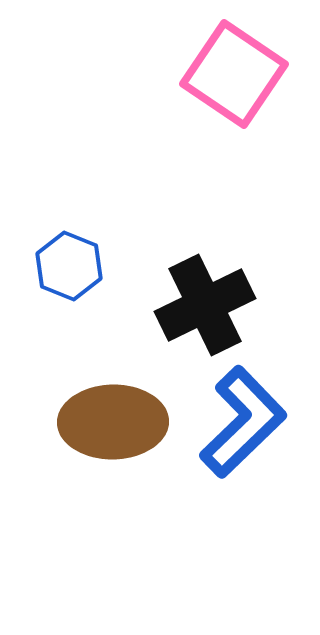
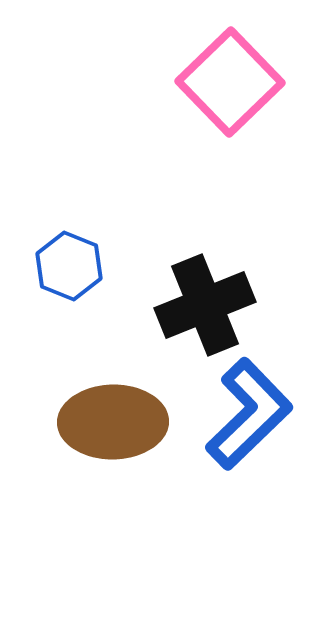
pink square: moved 4 px left, 8 px down; rotated 12 degrees clockwise
black cross: rotated 4 degrees clockwise
blue L-shape: moved 6 px right, 8 px up
